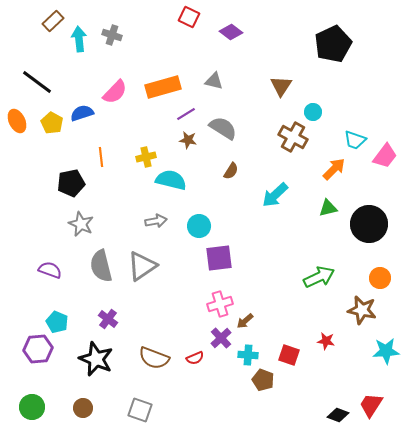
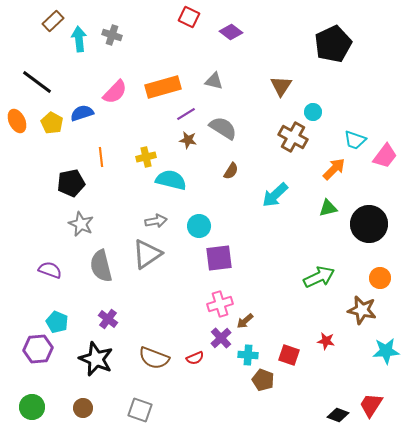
gray triangle at (142, 266): moved 5 px right, 12 px up
